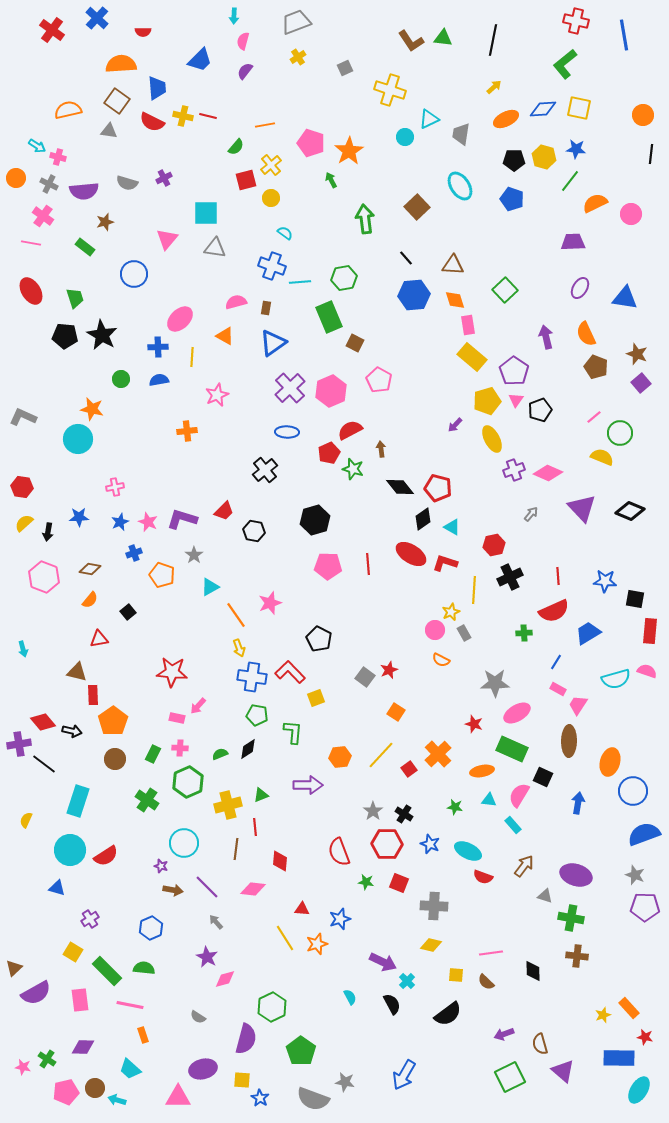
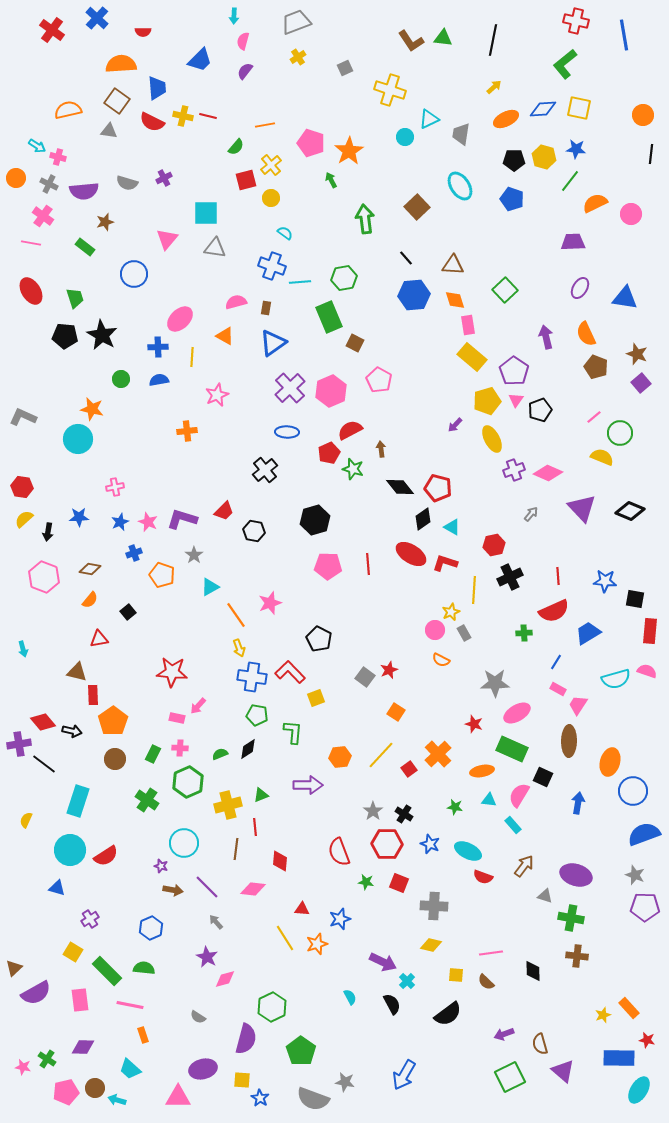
yellow semicircle at (24, 523): moved 4 px up
red star at (645, 1037): moved 2 px right, 3 px down
